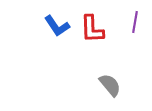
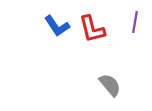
red L-shape: rotated 12 degrees counterclockwise
